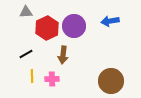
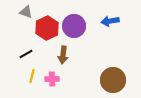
gray triangle: rotated 24 degrees clockwise
yellow line: rotated 16 degrees clockwise
brown circle: moved 2 px right, 1 px up
